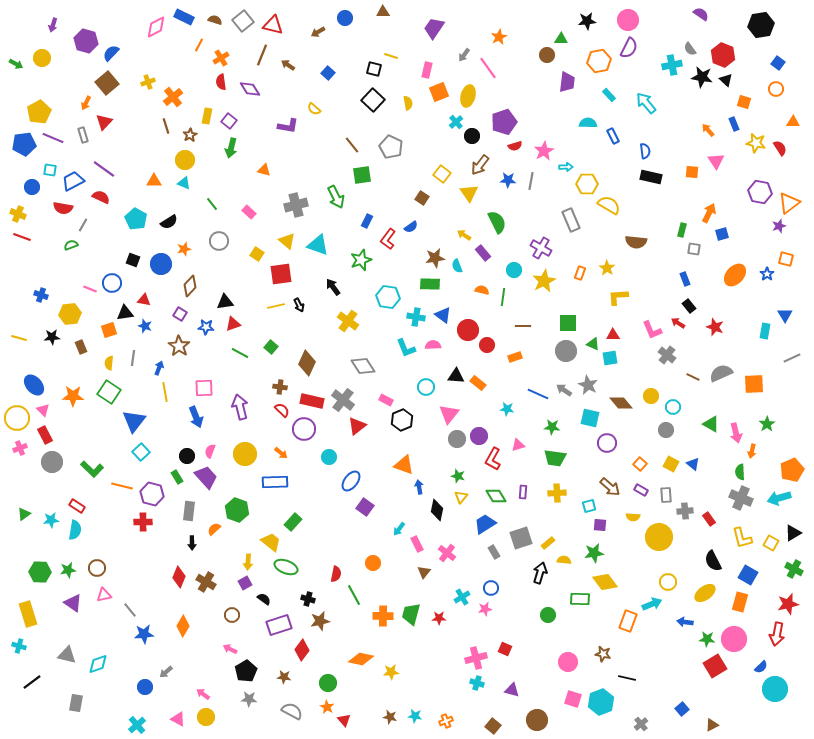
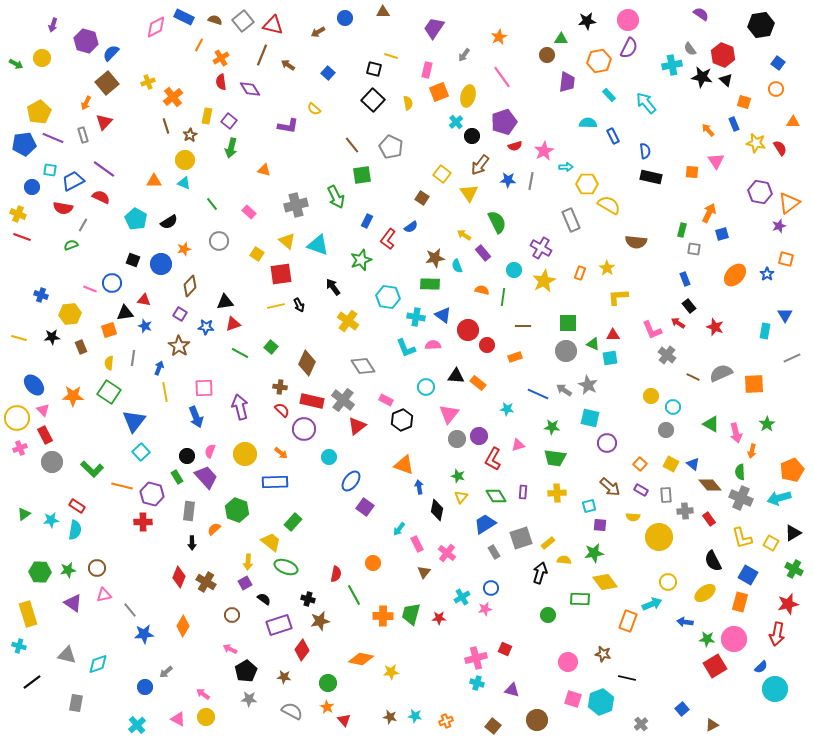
pink line at (488, 68): moved 14 px right, 9 px down
brown diamond at (621, 403): moved 89 px right, 82 px down
